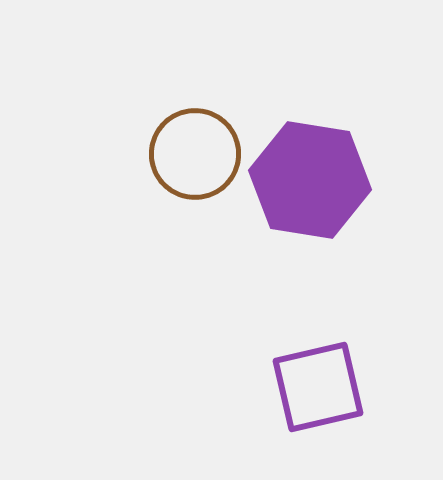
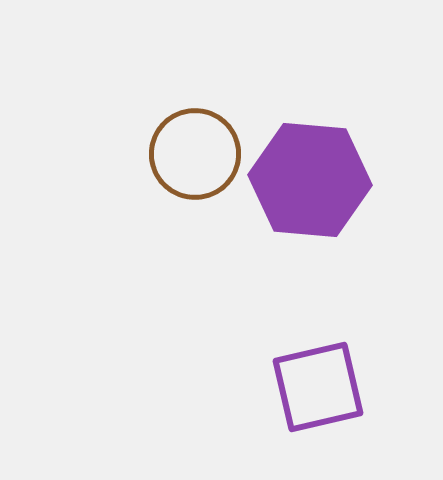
purple hexagon: rotated 4 degrees counterclockwise
